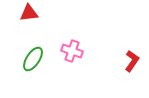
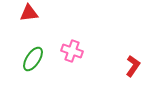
red L-shape: moved 1 px right, 5 px down
